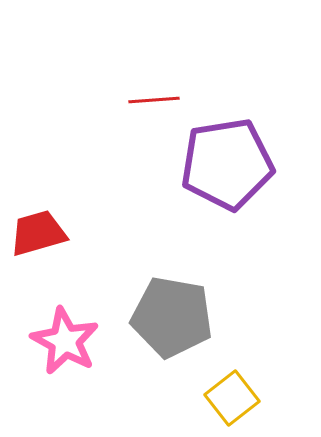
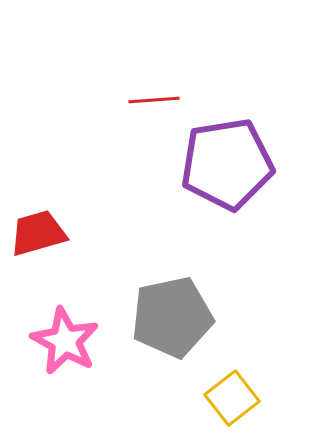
gray pentagon: rotated 22 degrees counterclockwise
